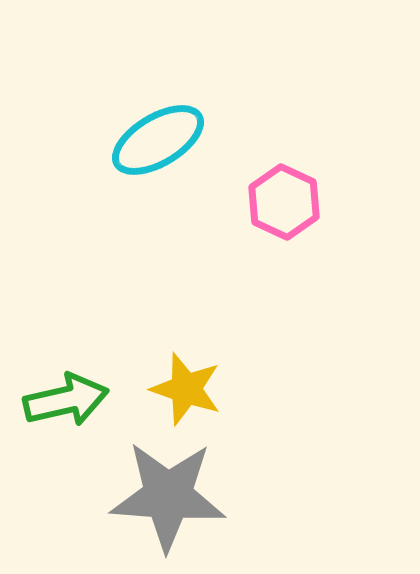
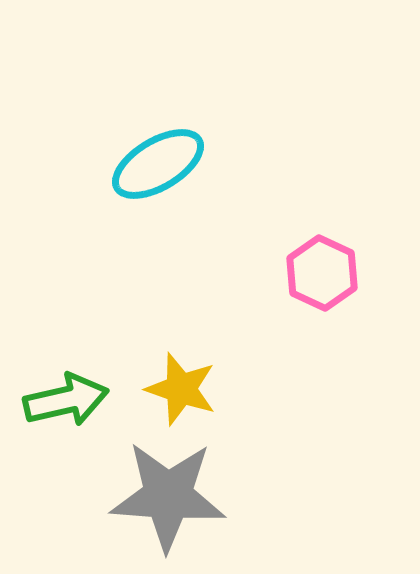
cyan ellipse: moved 24 px down
pink hexagon: moved 38 px right, 71 px down
yellow star: moved 5 px left
